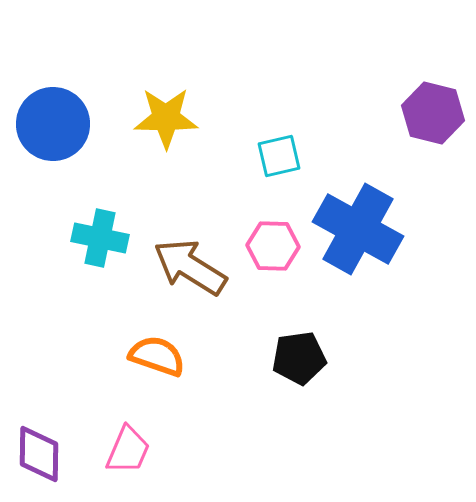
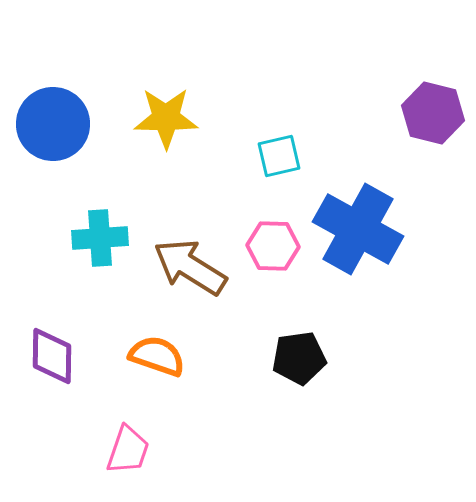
cyan cross: rotated 16 degrees counterclockwise
pink trapezoid: rotated 4 degrees counterclockwise
purple diamond: moved 13 px right, 98 px up
